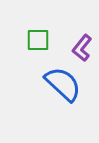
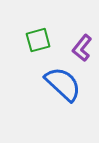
green square: rotated 15 degrees counterclockwise
